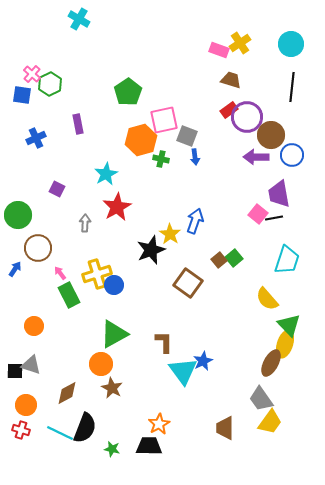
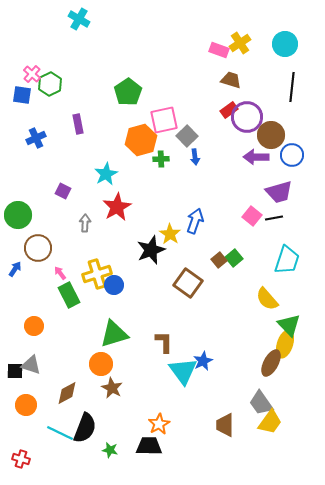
cyan circle at (291, 44): moved 6 px left
gray square at (187, 136): rotated 25 degrees clockwise
green cross at (161, 159): rotated 14 degrees counterclockwise
purple square at (57, 189): moved 6 px right, 2 px down
purple trapezoid at (279, 194): moved 2 px up; rotated 96 degrees counterclockwise
pink square at (258, 214): moved 6 px left, 2 px down
green triangle at (114, 334): rotated 12 degrees clockwise
gray trapezoid at (261, 399): moved 4 px down
brown trapezoid at (225, 428): moved 3 px up
red cross at (21, 430): moved 29 px down
green star at (112, 449): moved 2 px left, 1 px down
